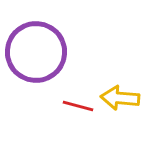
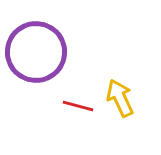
yellow arrow: rotated 60 degrees clockwise
